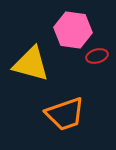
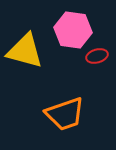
yellow triangle: moved 6 px left, 13 px up
